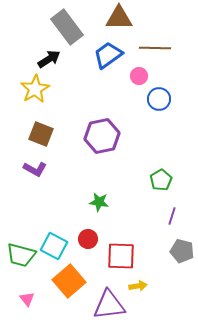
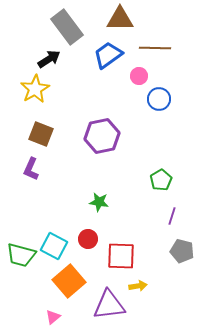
brown triangle: moved 1 px right, 1 px down
purple L-shape: moved 4 px left; rotated 85 degrees clockwise
pink triangle: moved 26 px right, 18 px down; rotated 28 degrees clockwise
